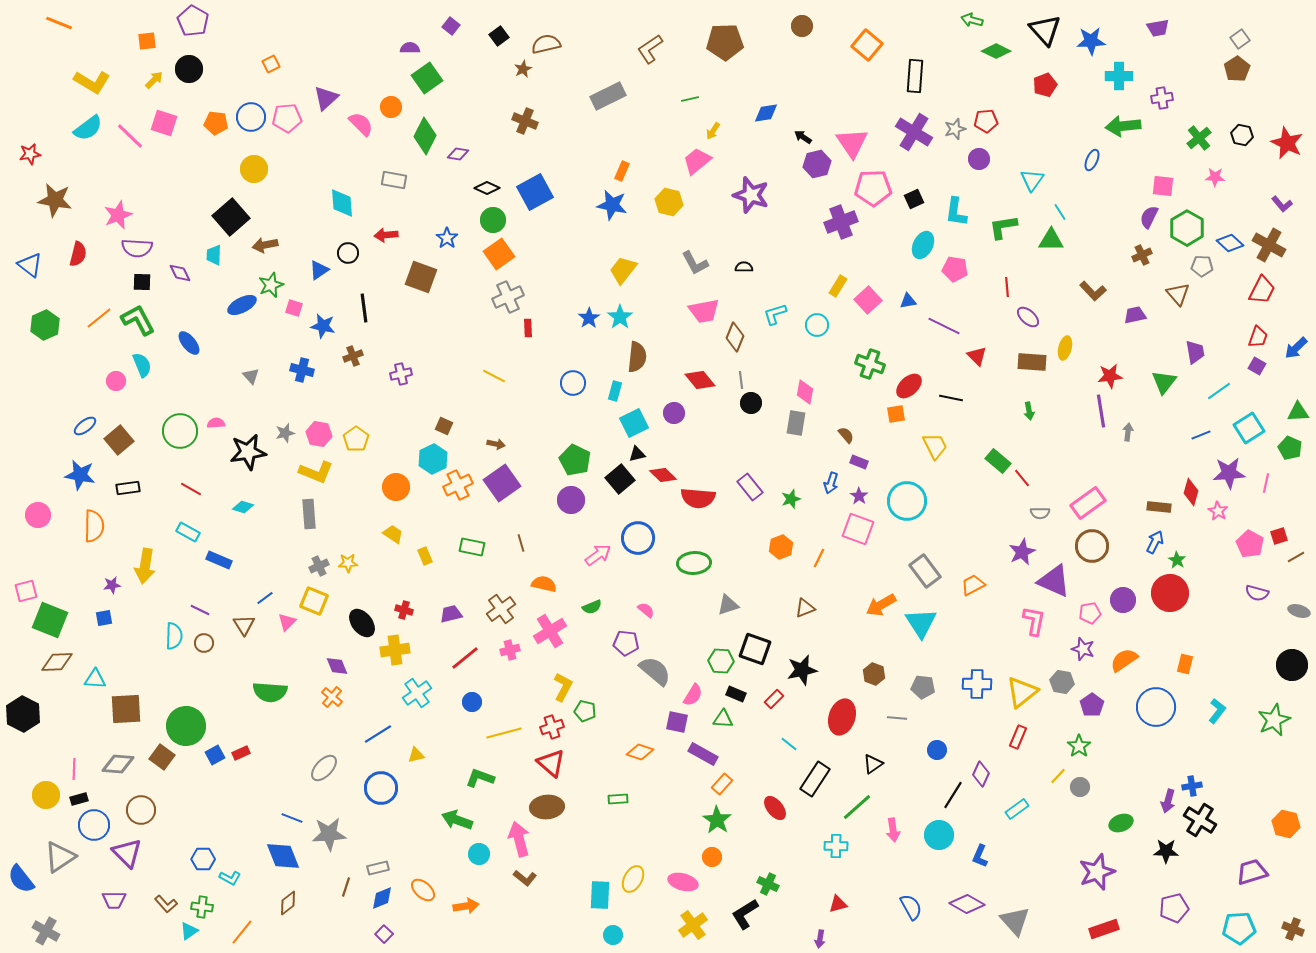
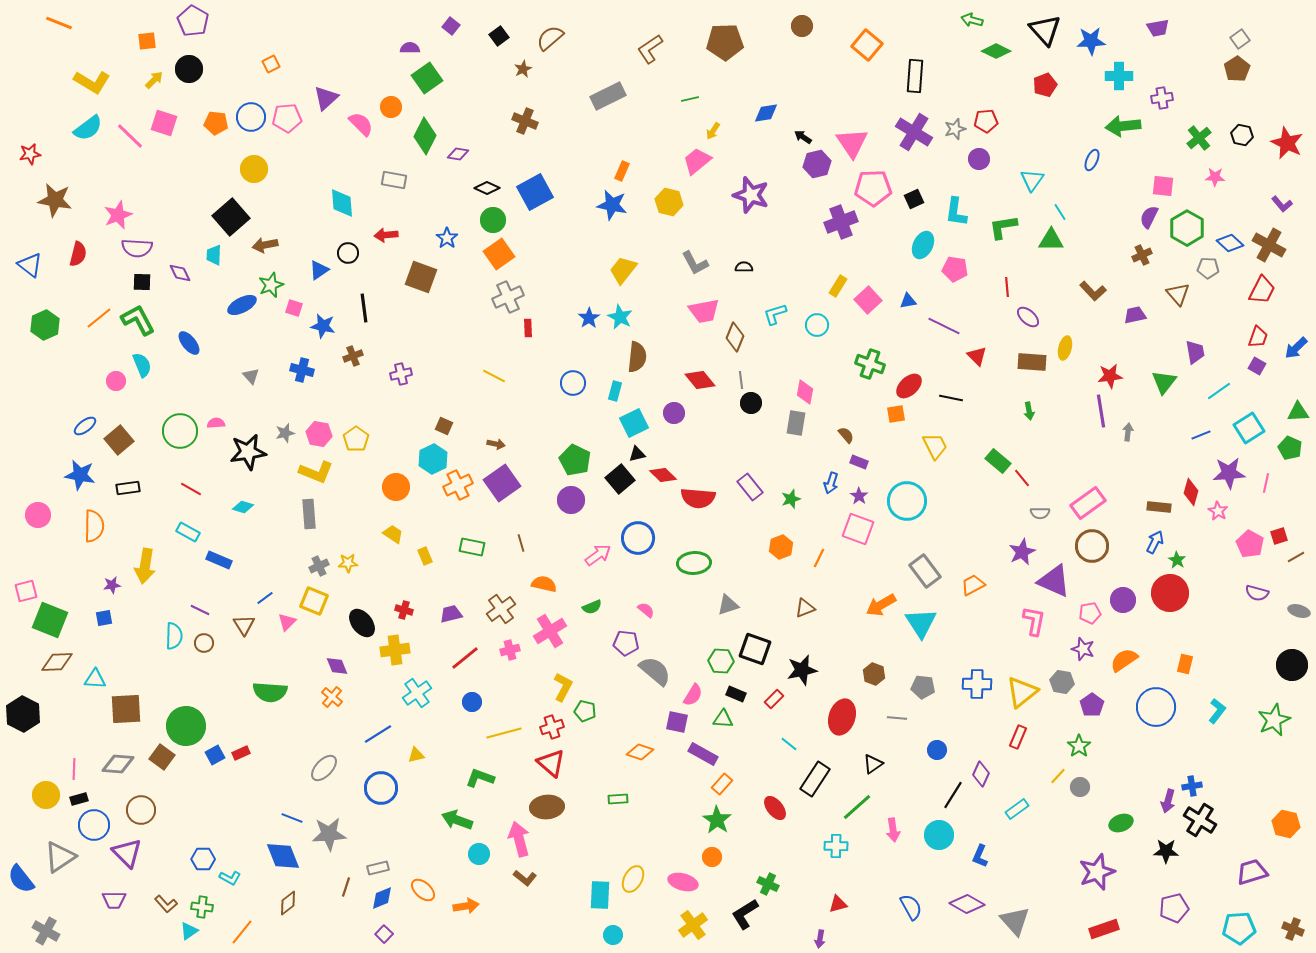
brown semicircle at (546, 44): moved 4 px right, 6 px up; rotated 28 degrees counterclockwise
gray pentagon at (1202, 266): moved 6 px right, 2 px down
cyan star at (620, 317): rotated 10 degrees counterclockwise
